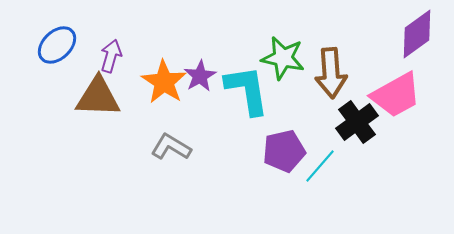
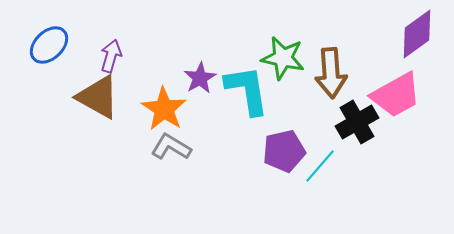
blue ellipse: moved 8 px left
purple star: moved 2 px down
orange star: moved 27 px down
brown triangle: rotated 27 degrees clockwise
black cross: rotated 6 degrees clockwise
